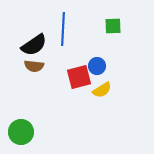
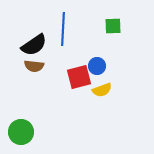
yellow semicircle: rotated 12 degrees clockwise
